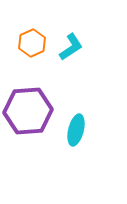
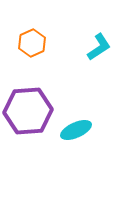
cyan L-shape: moved 28 px right
cyan ellipse: rotated 52 degrees clockwise
